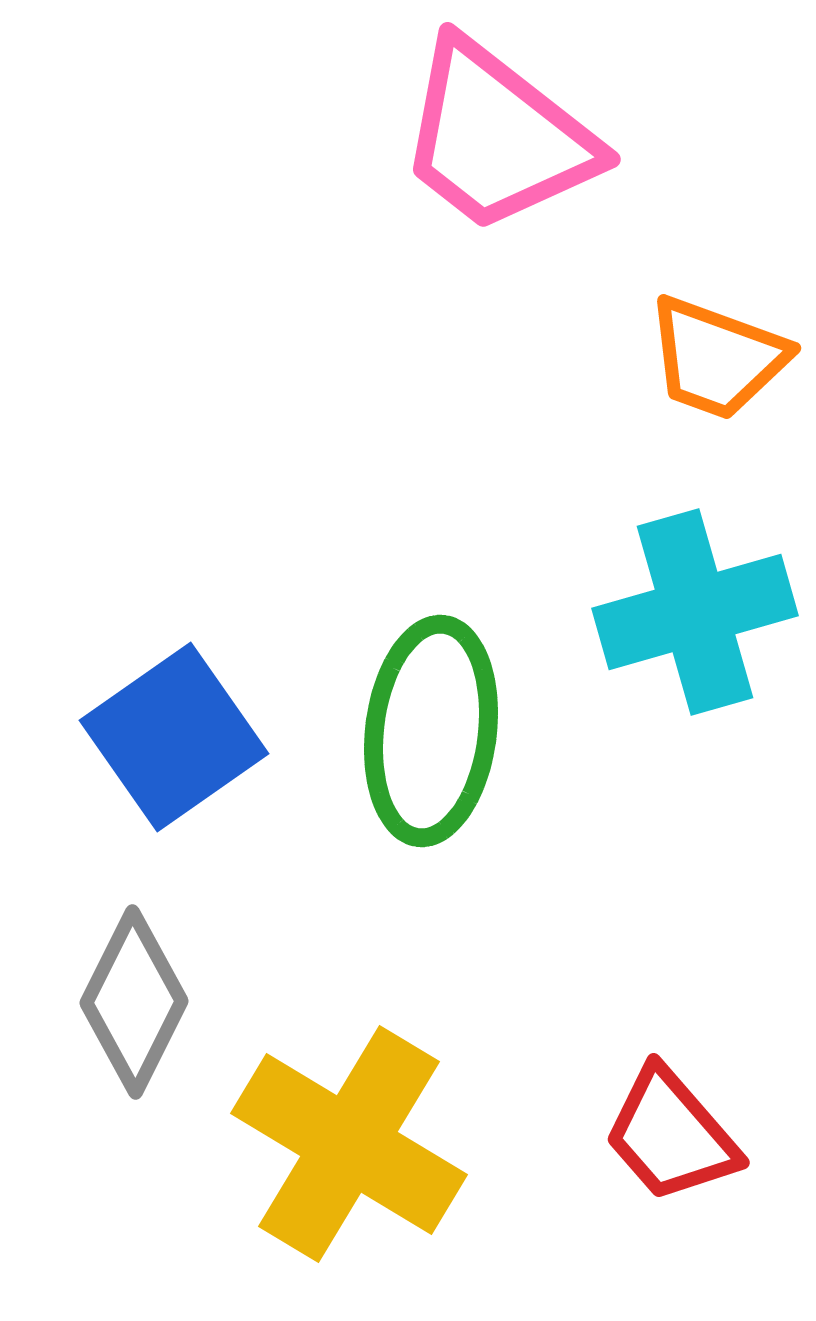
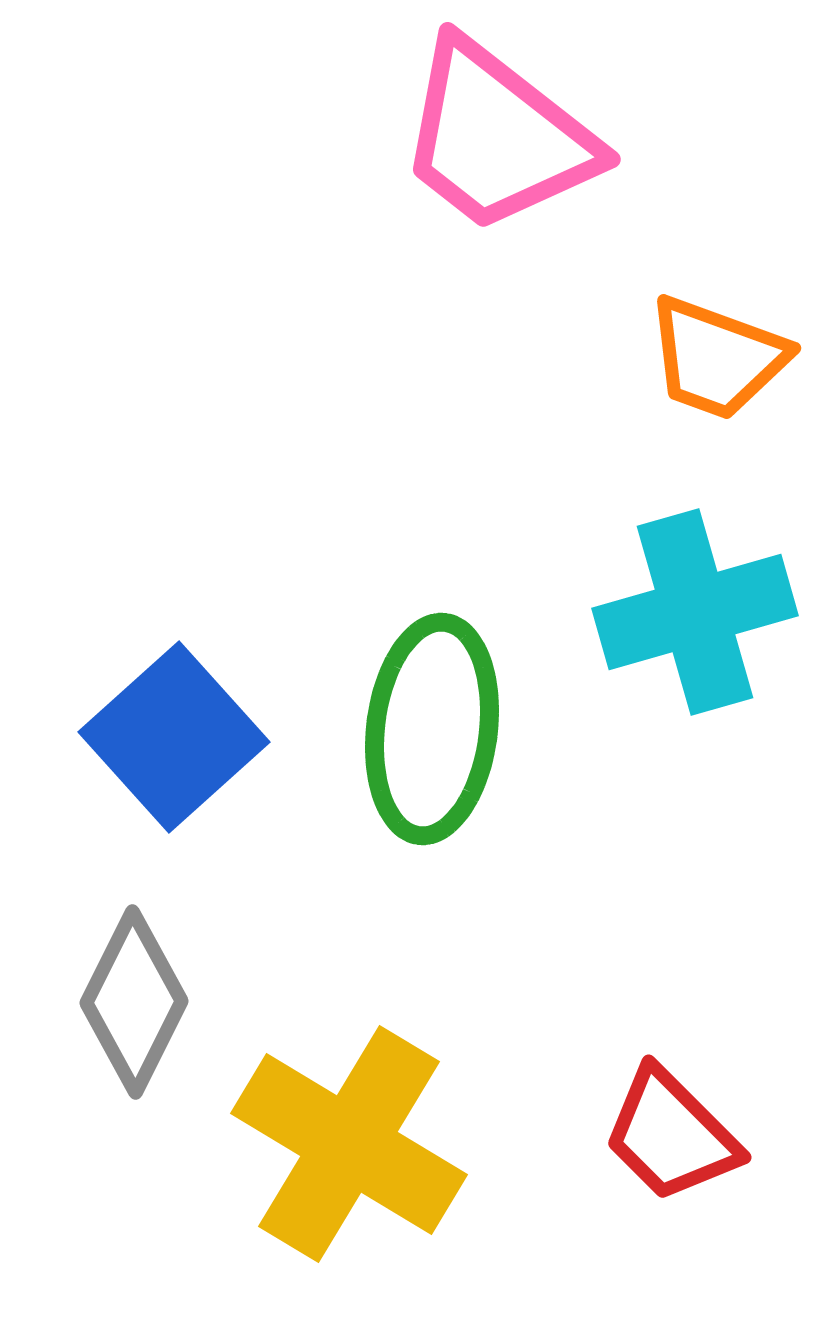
green ellipse: moved 1 px right, 2 px up
blue square: rotated 7 degrees counterclockwise
red trapezoid: rotated 4 degrees counterclockwise
